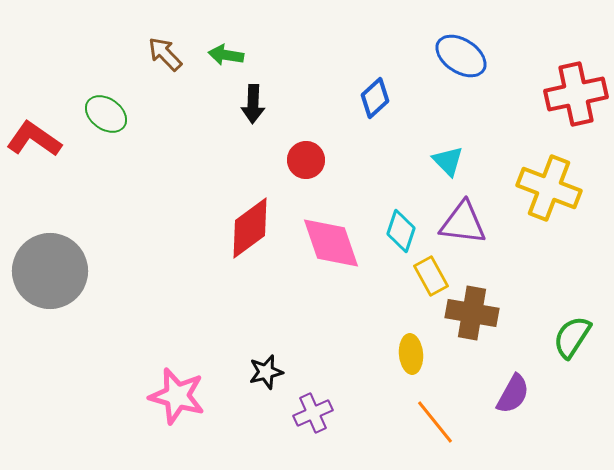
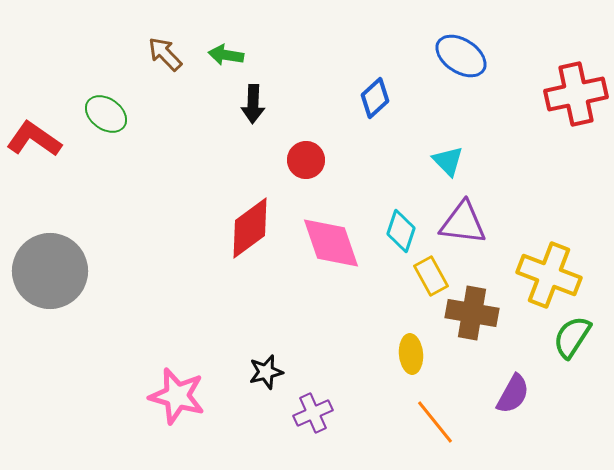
yellow cross: moved 87 px down
